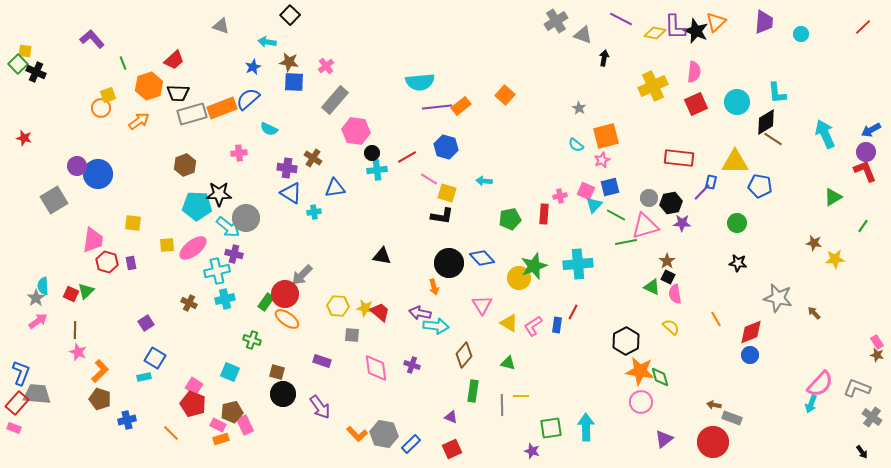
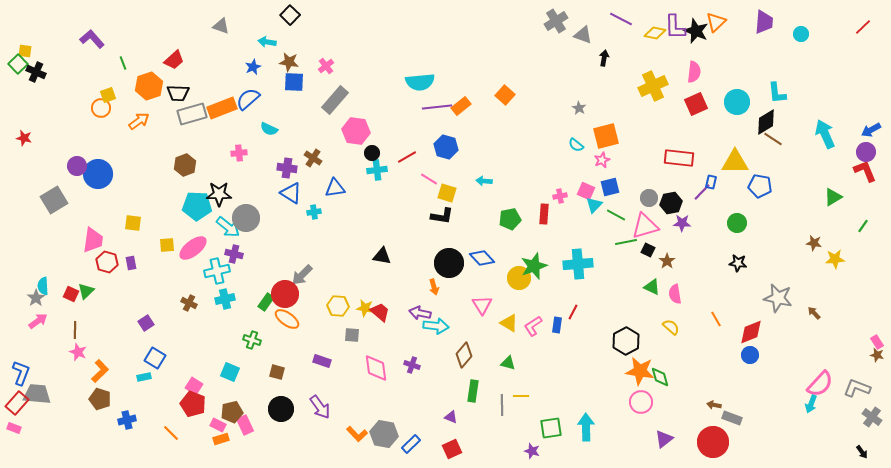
black square at (668, 277): moved 20 px left, 27 px up
black circle at (283, 394): moved 2 px left, 15 px down
